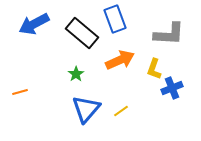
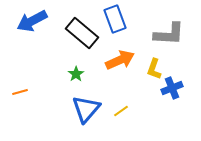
blue arrow: moved 2 px left, 3 px up
